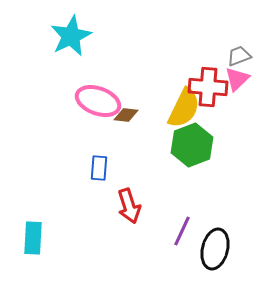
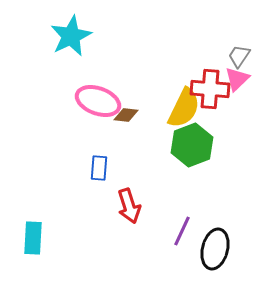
gray trapezoid: rotated 35 degrees counterclockwise
red cross: moved 2 px right, 2 px down
